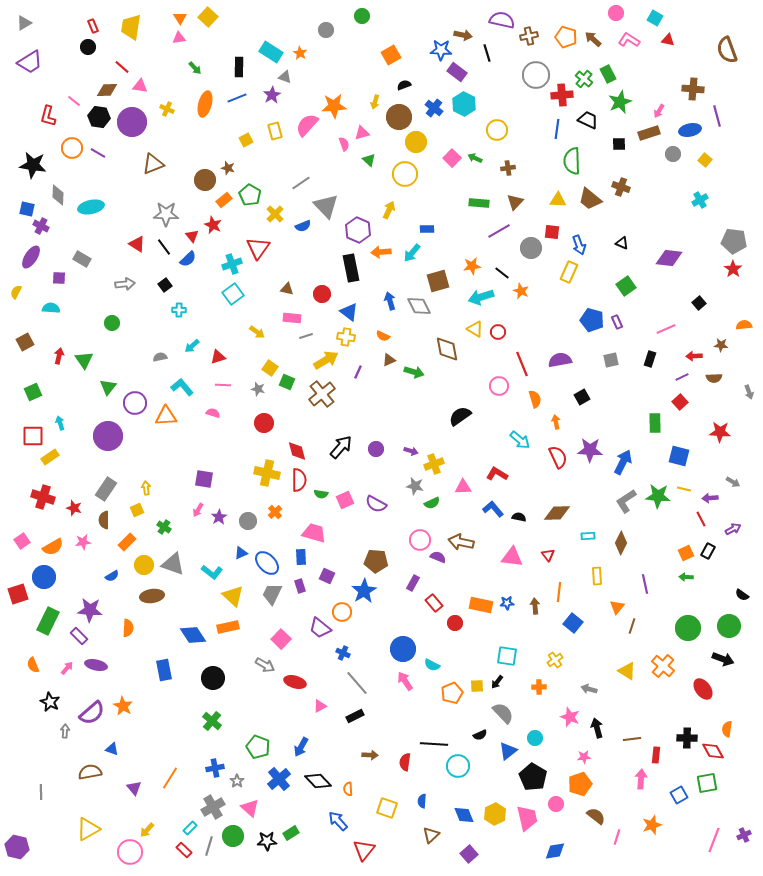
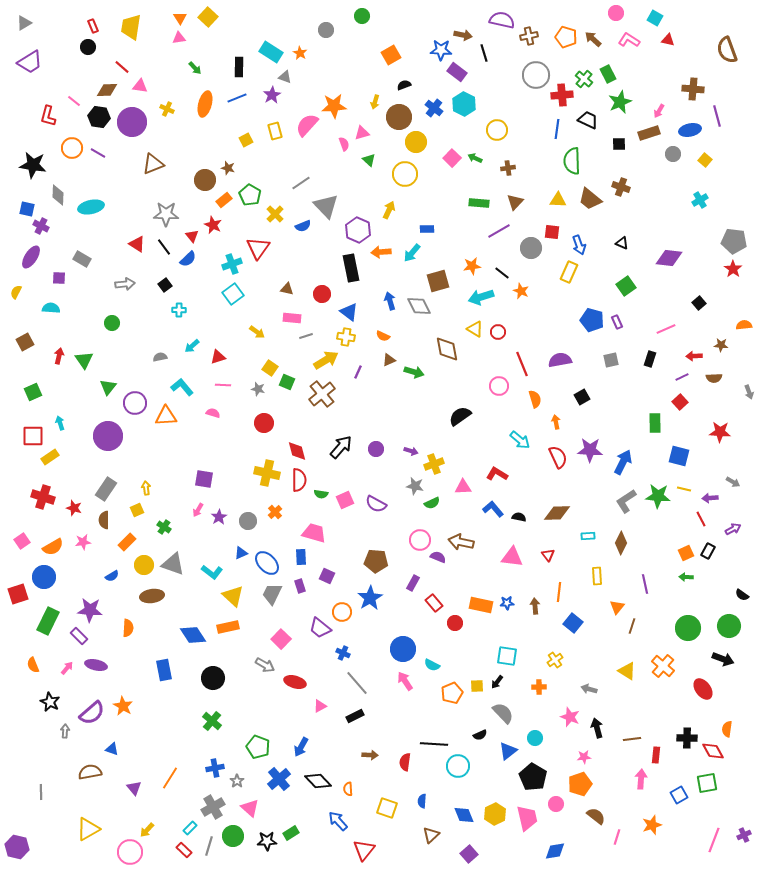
black line at (487, 53): moved 3 px left
blue star at (364, 591): moved 6 px right, 7 px down
